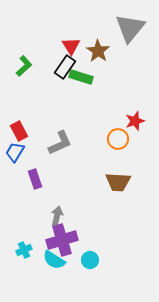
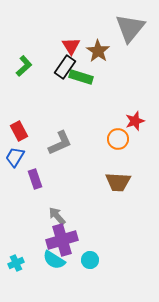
blue trapezoid: moved 5 px down
gray arrow: rotated 54 degrees counterclockwise
cyan cross: moved 8 px left, 13 px down
